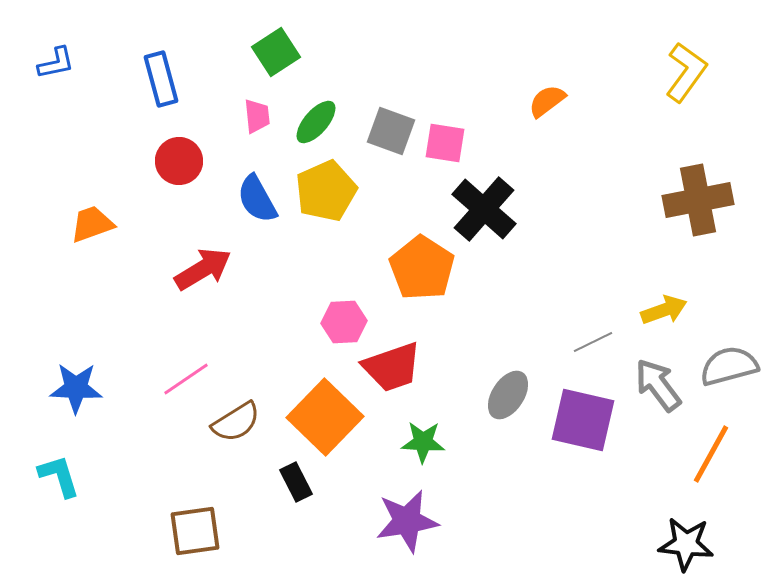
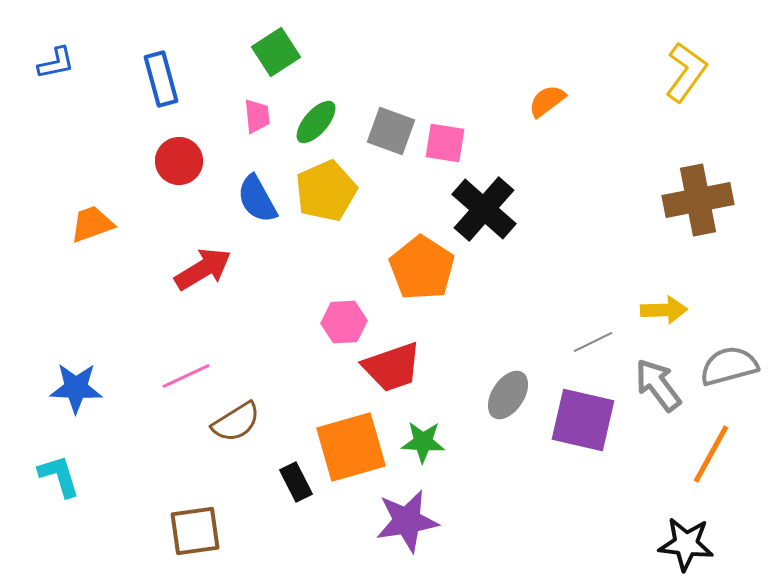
yellow arrow: rotated 18 degrees clockwise
pink line: moved 3 px up; rotated 9 degrees clockwise
orange square: moved 26 px right, 30 px down; rotated 30 degrees clockwise
